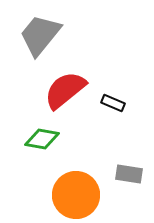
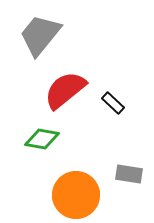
black rectangle: rotated 20 degrees clockwise
